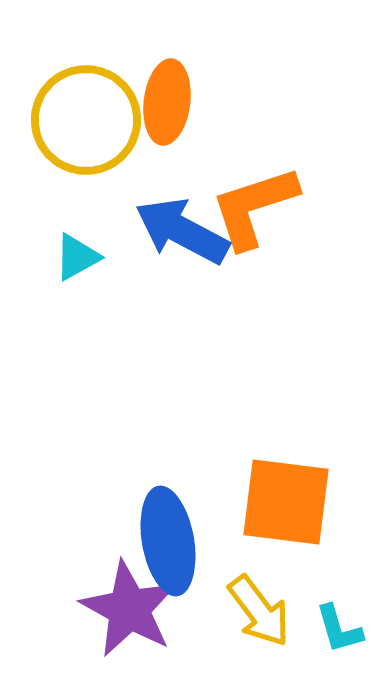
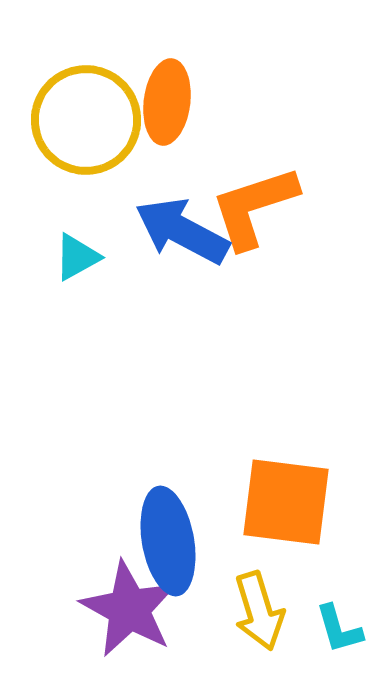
yellow arrow: rotated 20 degrees clockwise
